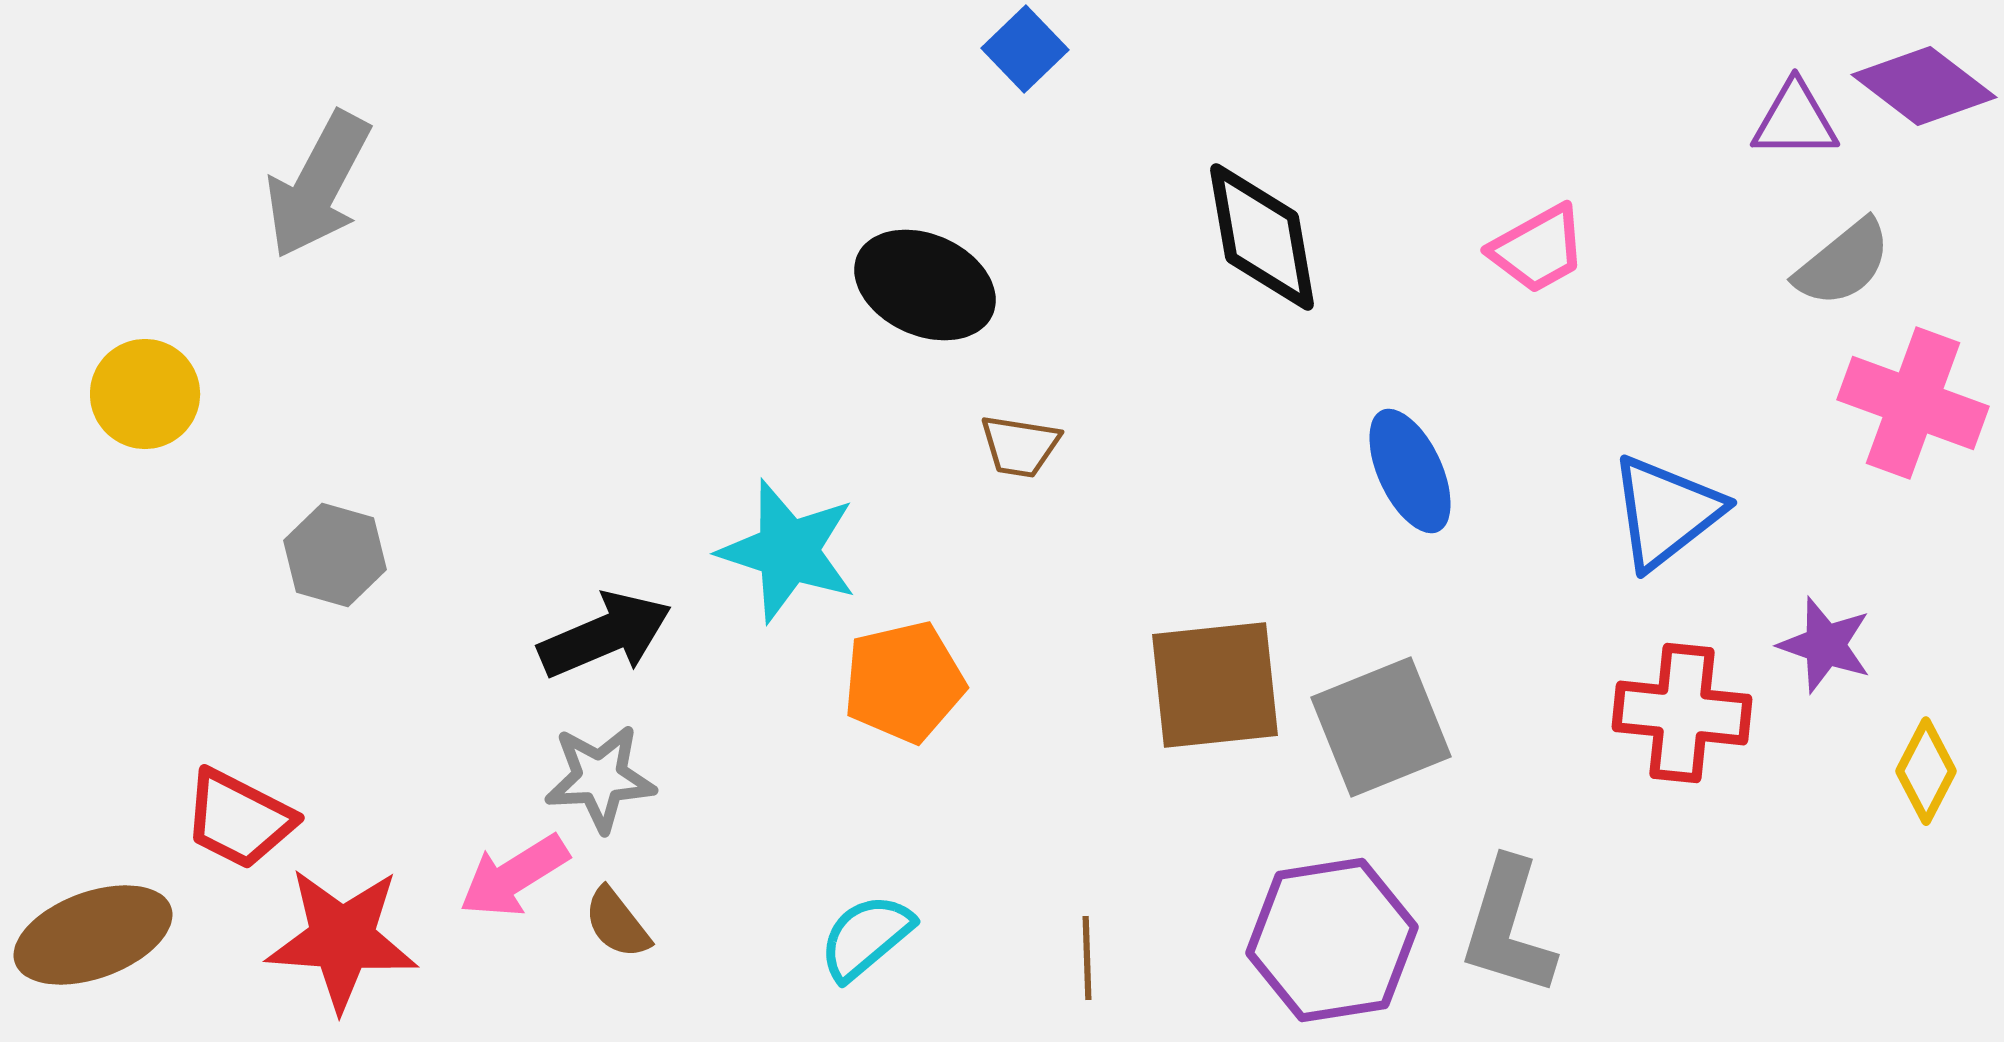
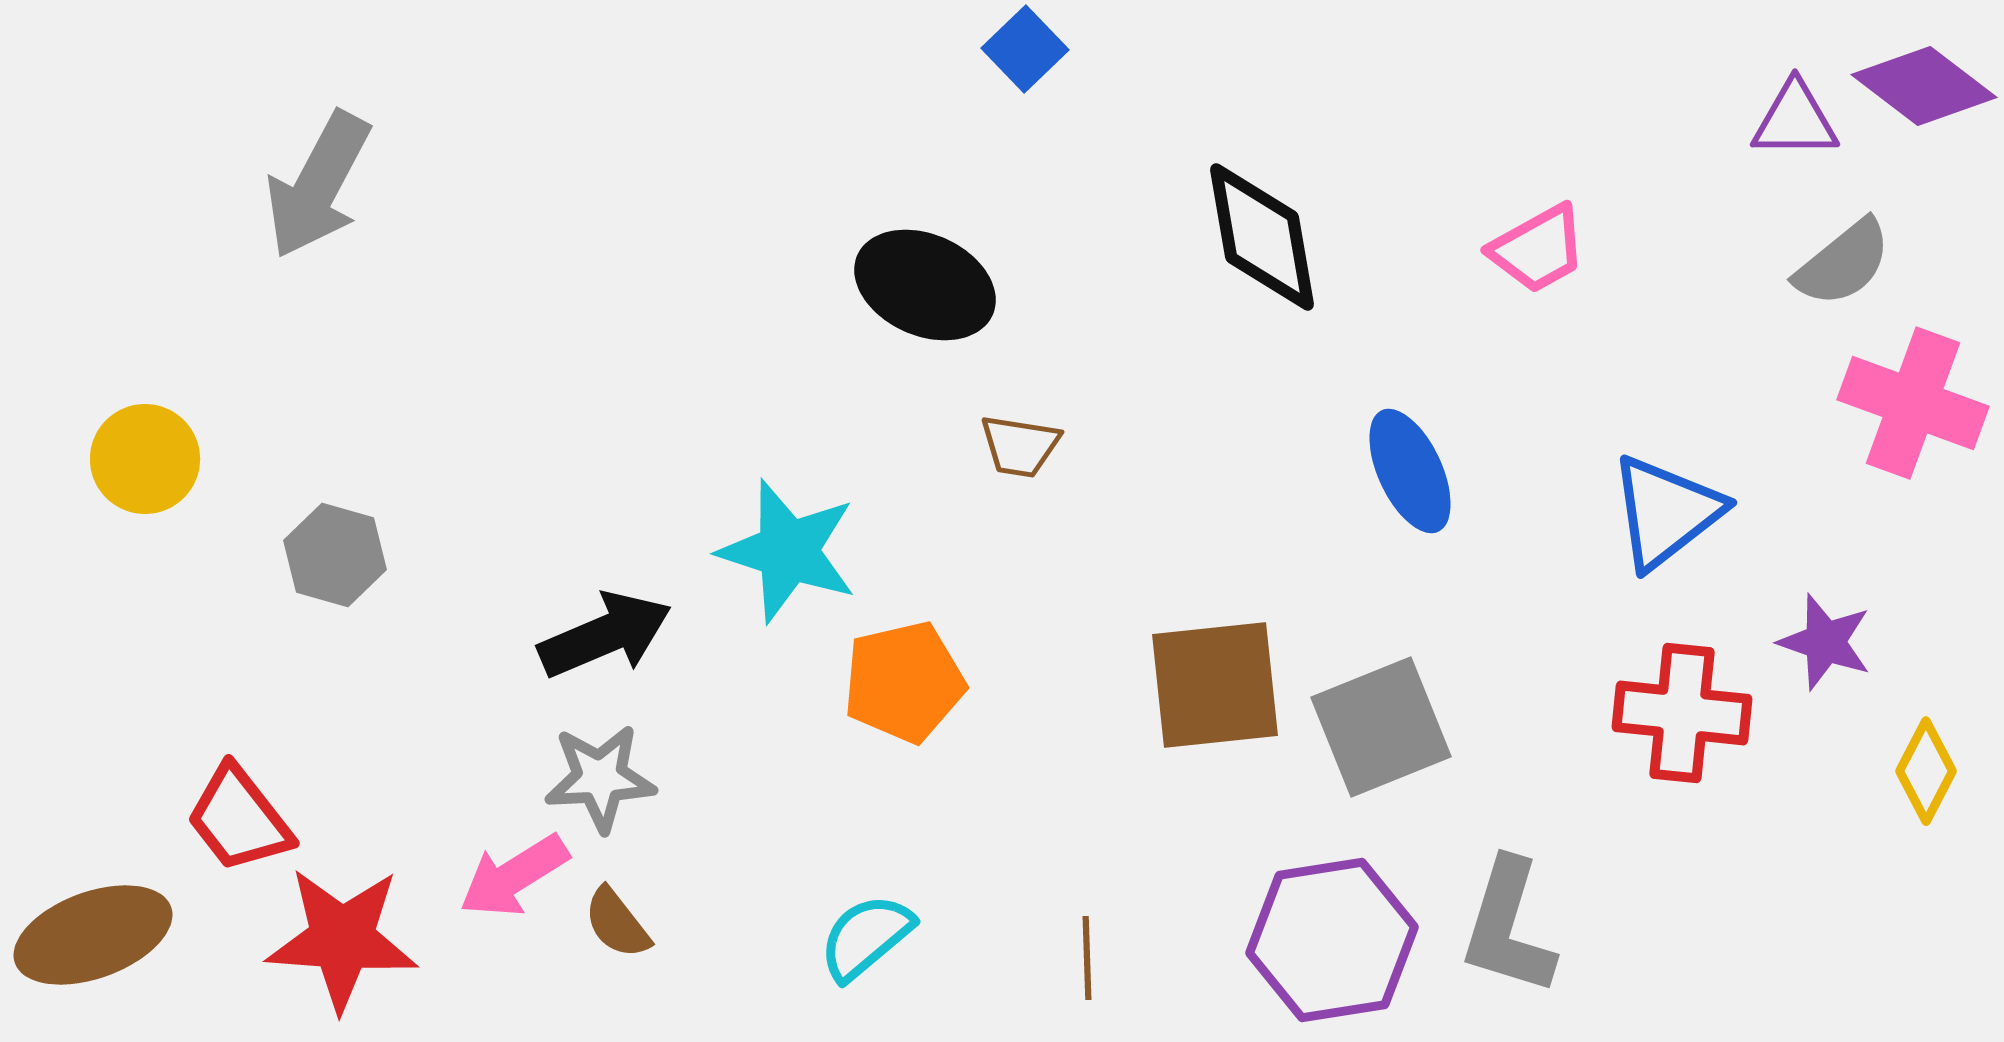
yellow circle: moved 65 px down
purple star: moved 3 px up
red trapezoid: rotated 25 degrees clockwise
